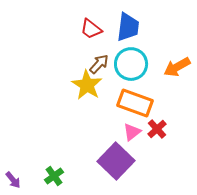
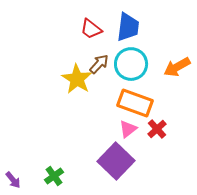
yellow star: moved 10 px left, 6 px up
pink triangle: moved 4 px left, 3 px up
